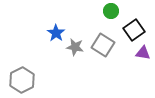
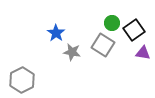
green circle: moved 1 px right, 12 px down
gray star: moved 3 px left, 5 px down
